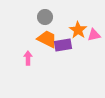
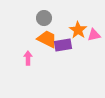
gray circle: moved 1 px left, 1 px down
